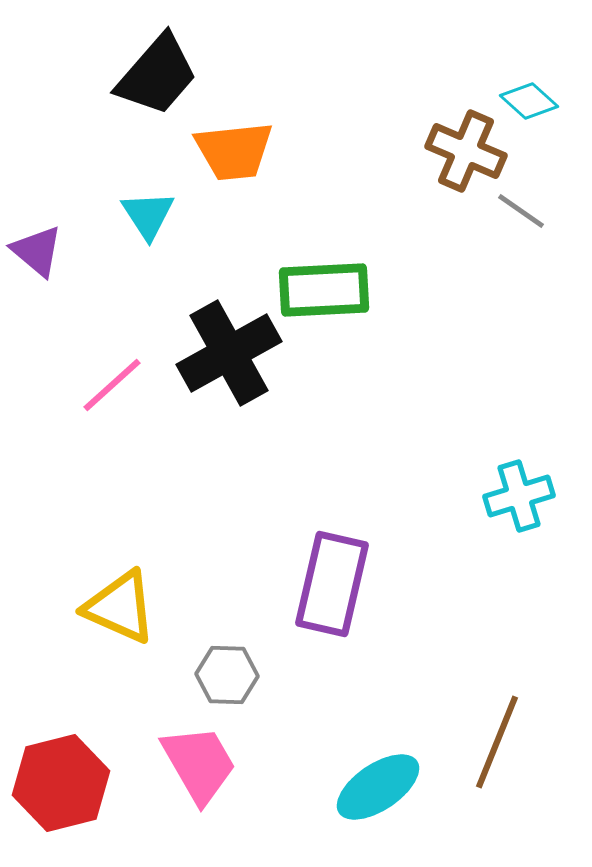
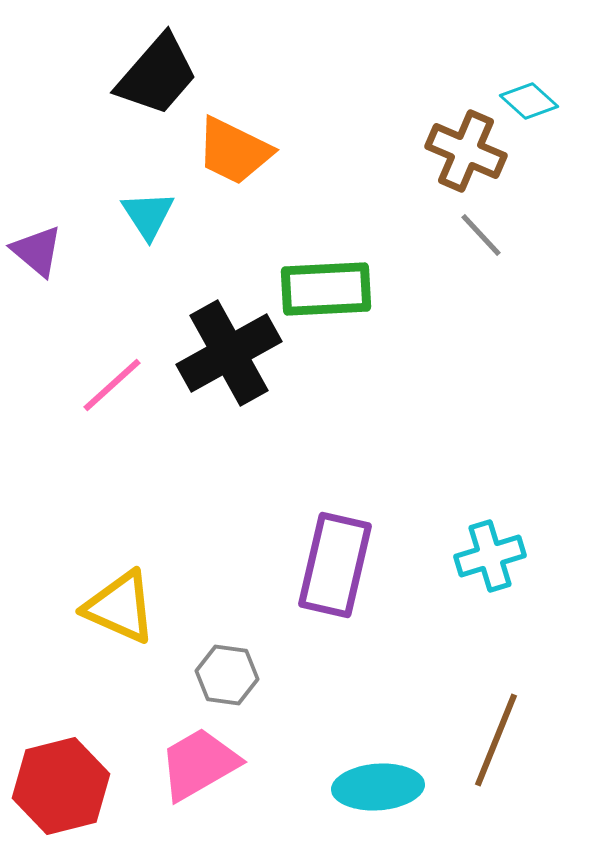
orange trapezoid: rotated 32 degrees clockwise
gray line: moved 40 px left, 24 px down; rotated 12 degrees clockwise
green rectangle: moved 2 px right, 1 px up
cyan cross: moved 29 px left, 60 px down
purple rectangle: moved 3 px right, 19 px up
gray hexagon: rotated 6 degrees clockwise
brown line: moved 1 px left, 2 px up
pink trapezoid: rotated 90 degrees counterclockwise
red hexagon: moved 3 px down
cyan ellipse: rotated 30 degrees clockwise
